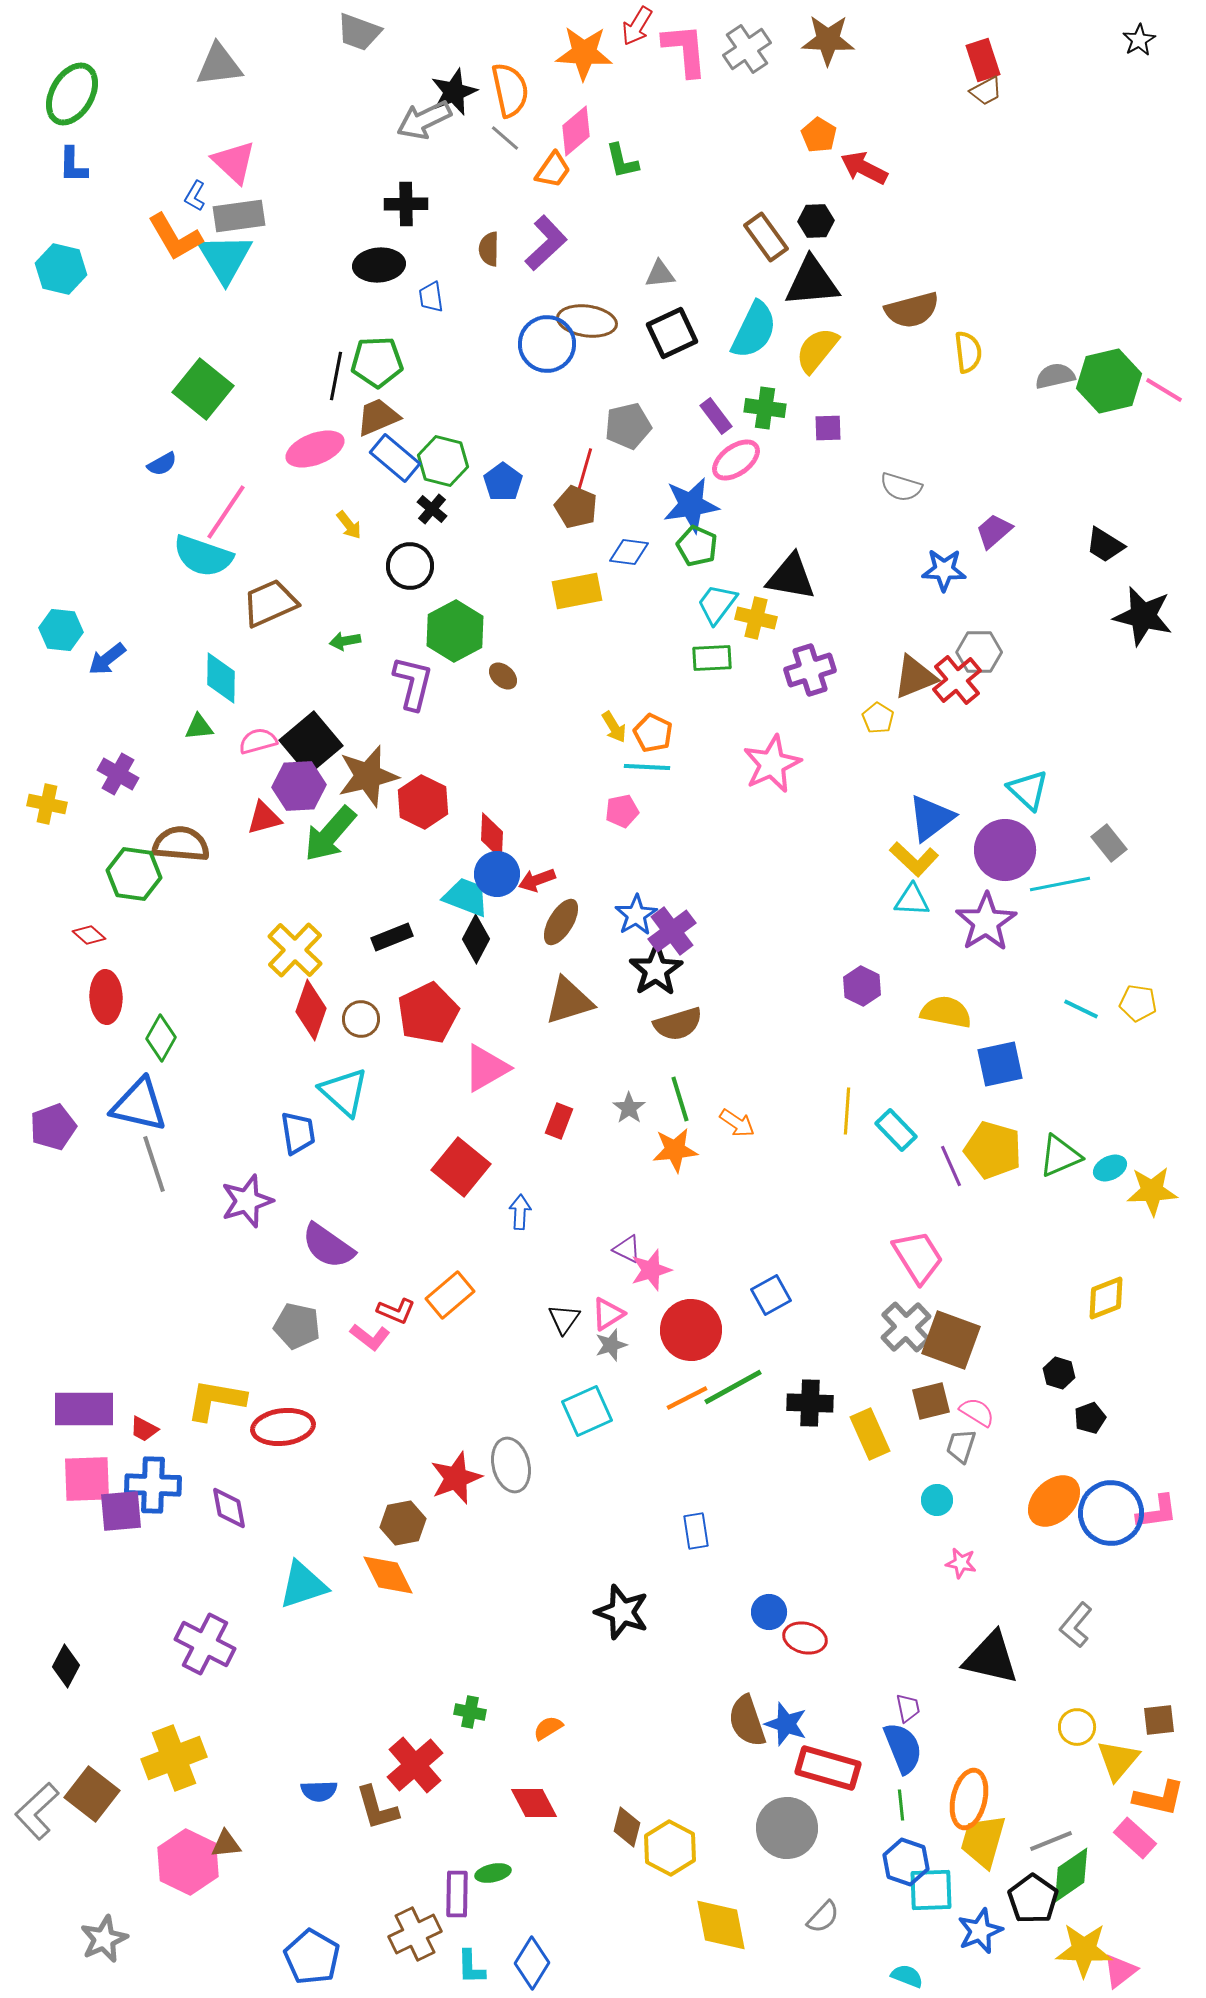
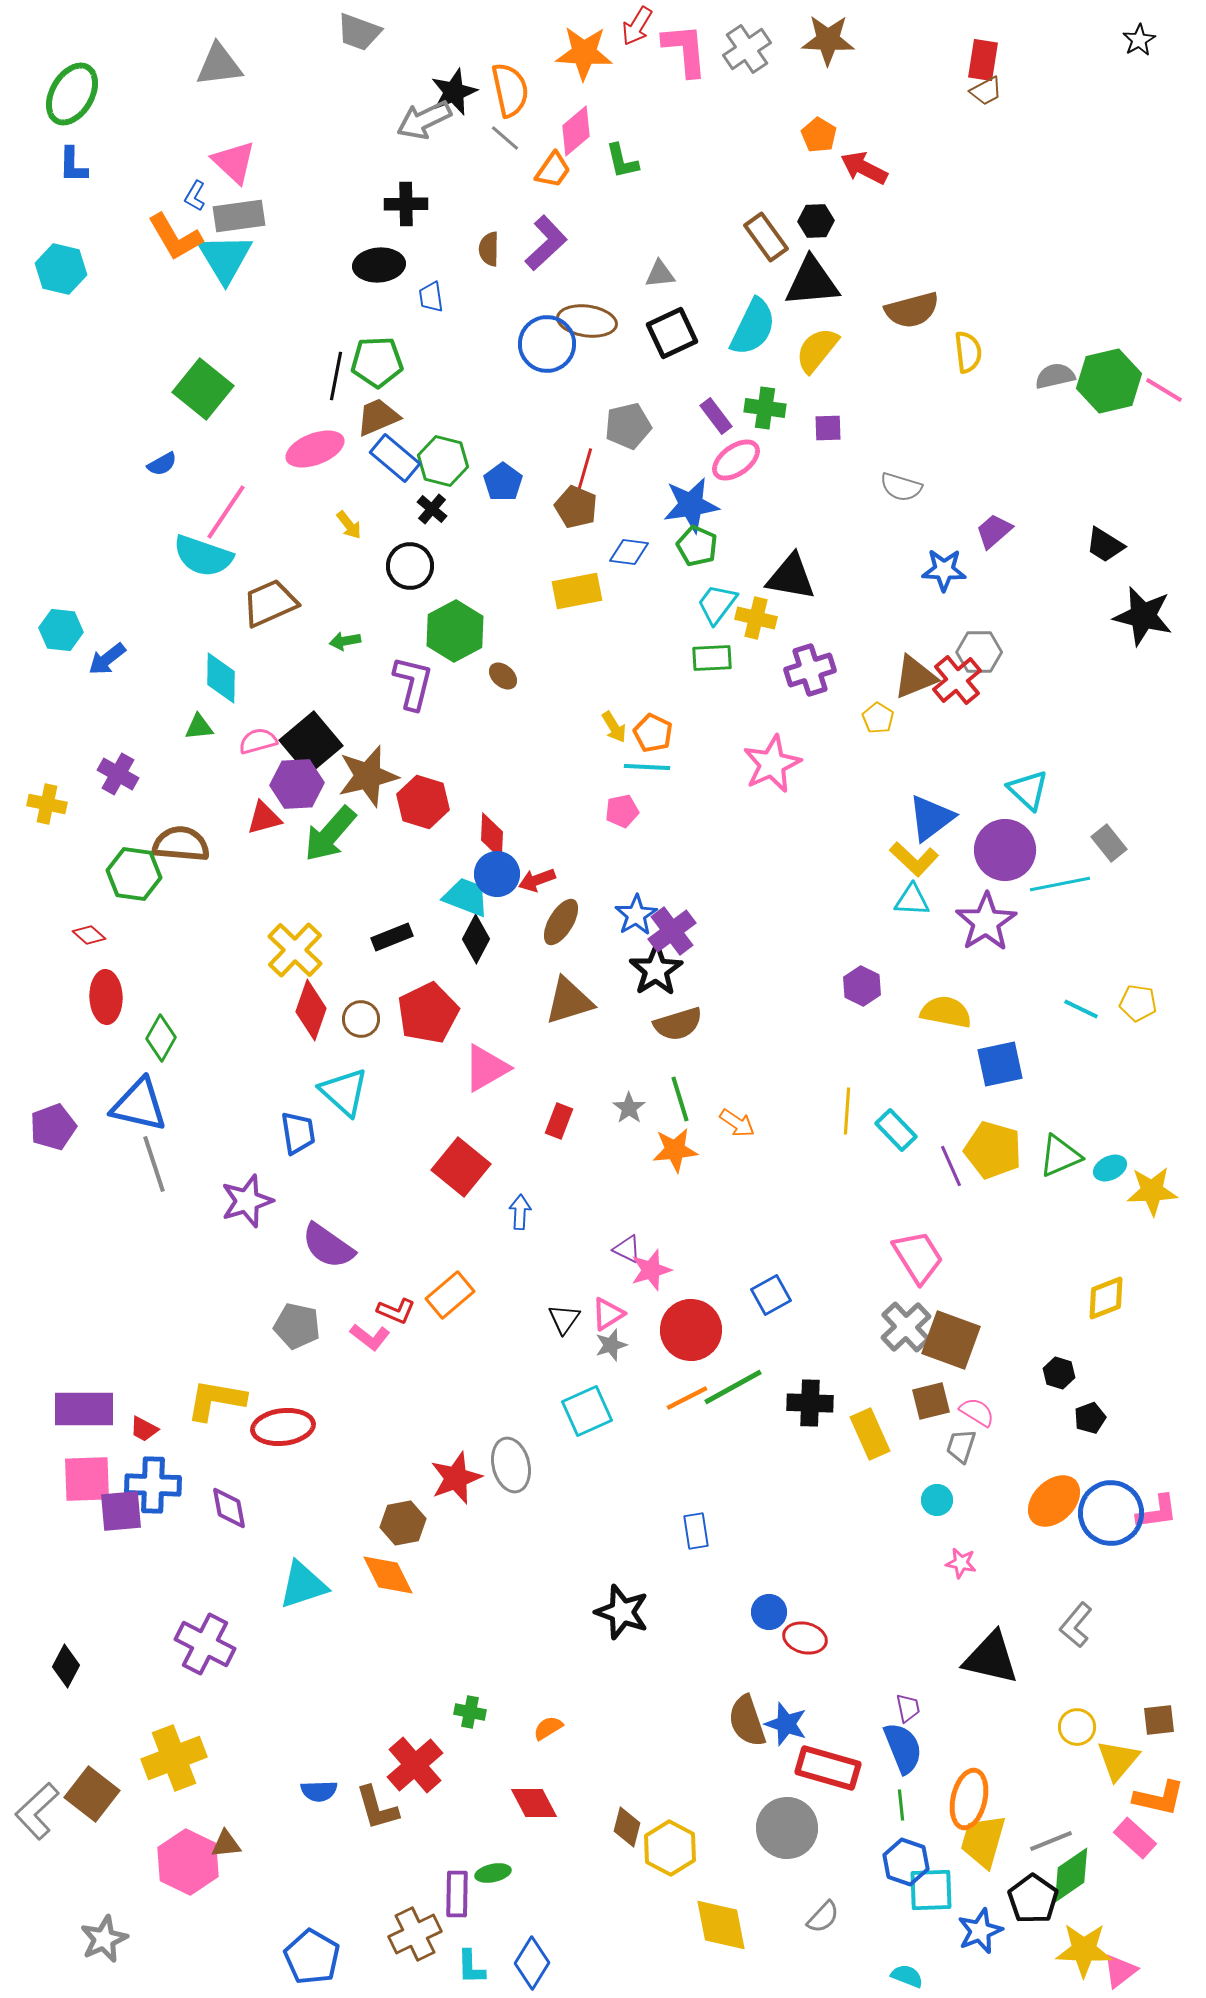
red rectangle at (983, 60): rotated 27 degrees clockwise
cyan semicircle at (754, 330): moved 1 px left, 3 px up
purple hexagon at (299, 786): moved 2 px left, 2 px up
red hexagon at (423, 802): rotated 9 degrees counterclockwise
